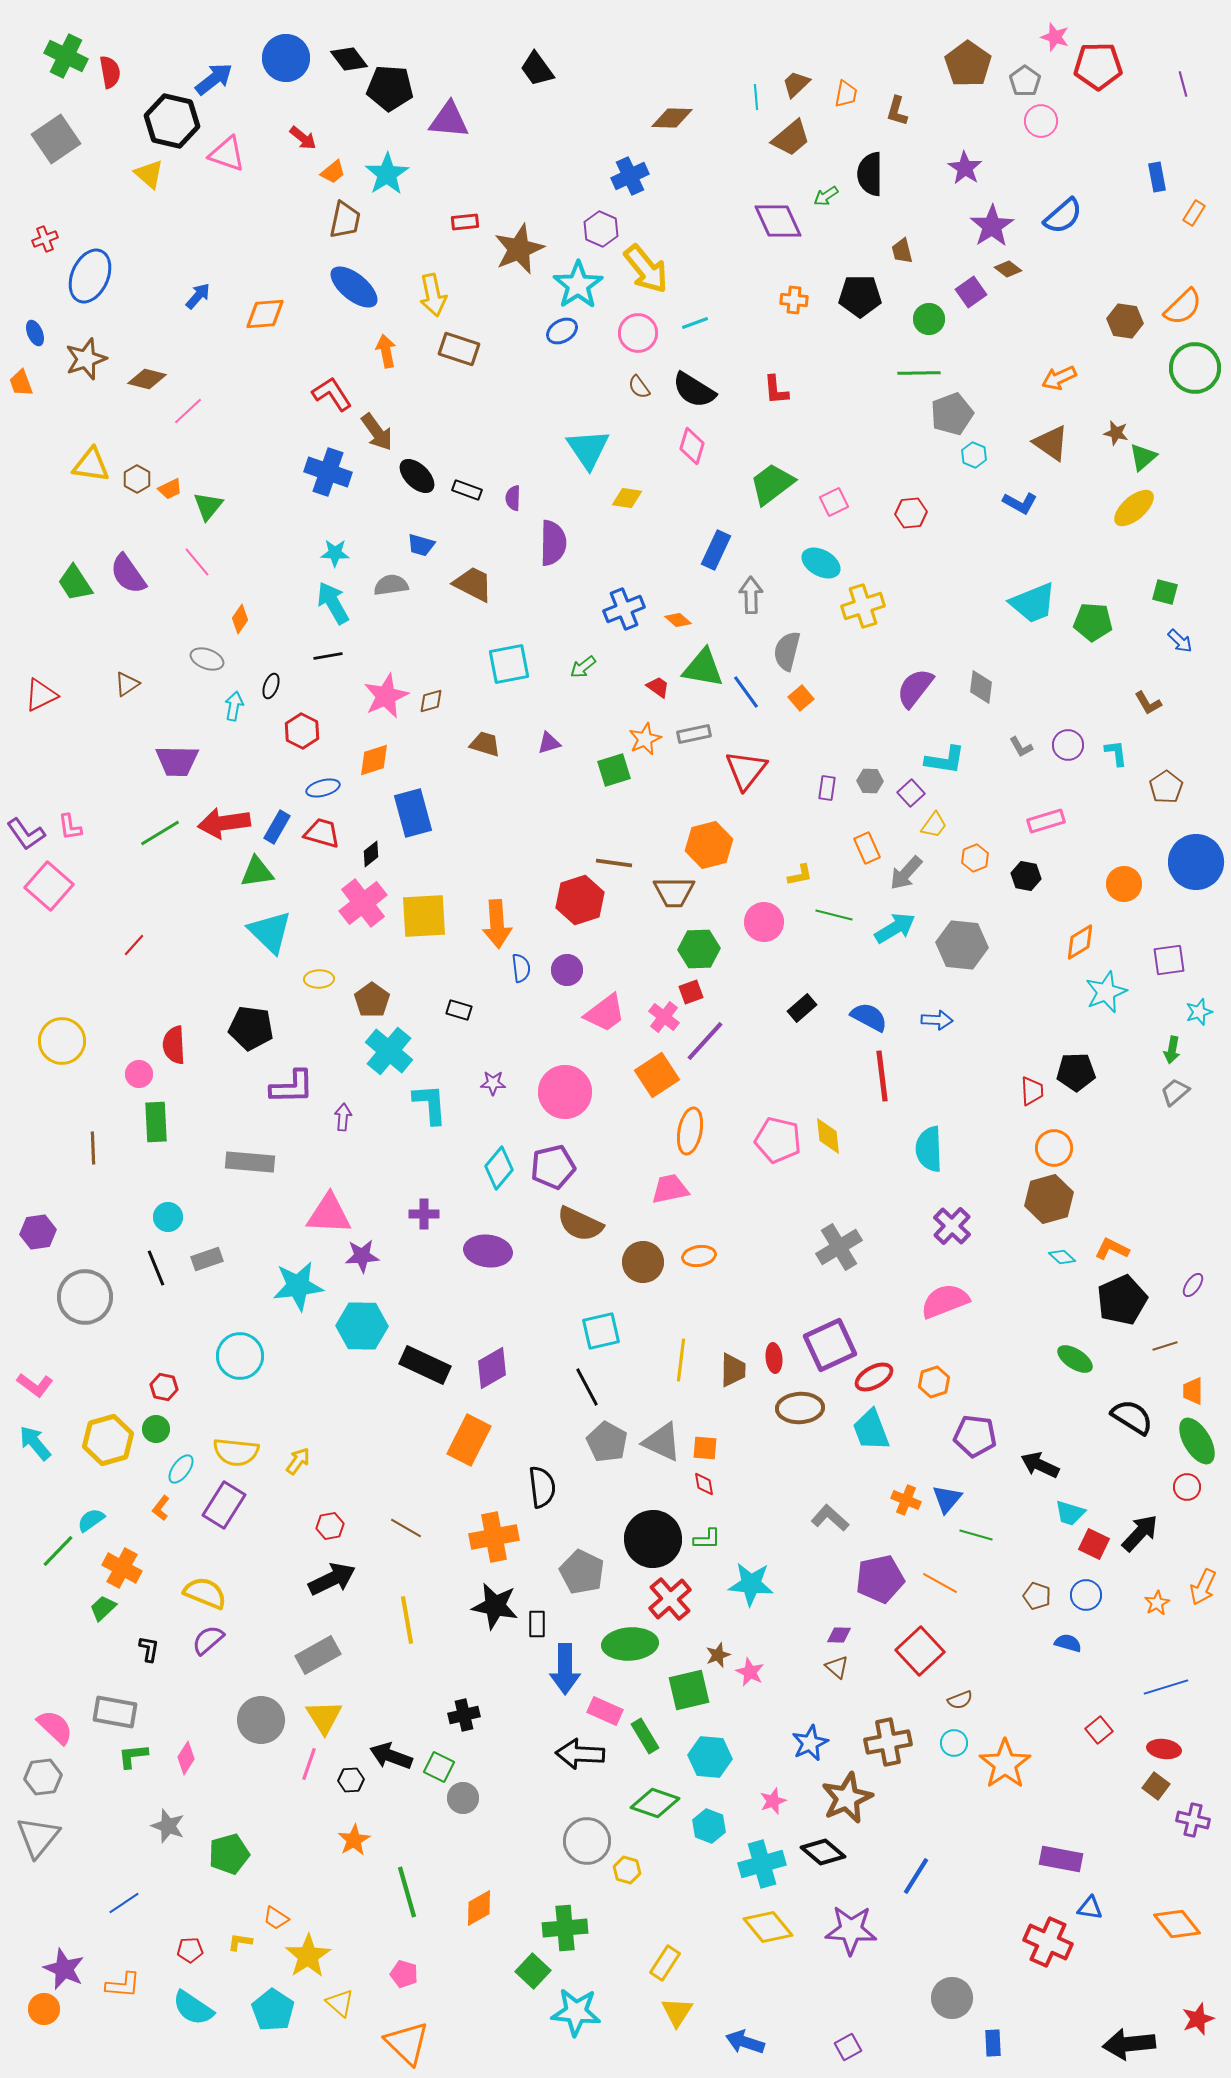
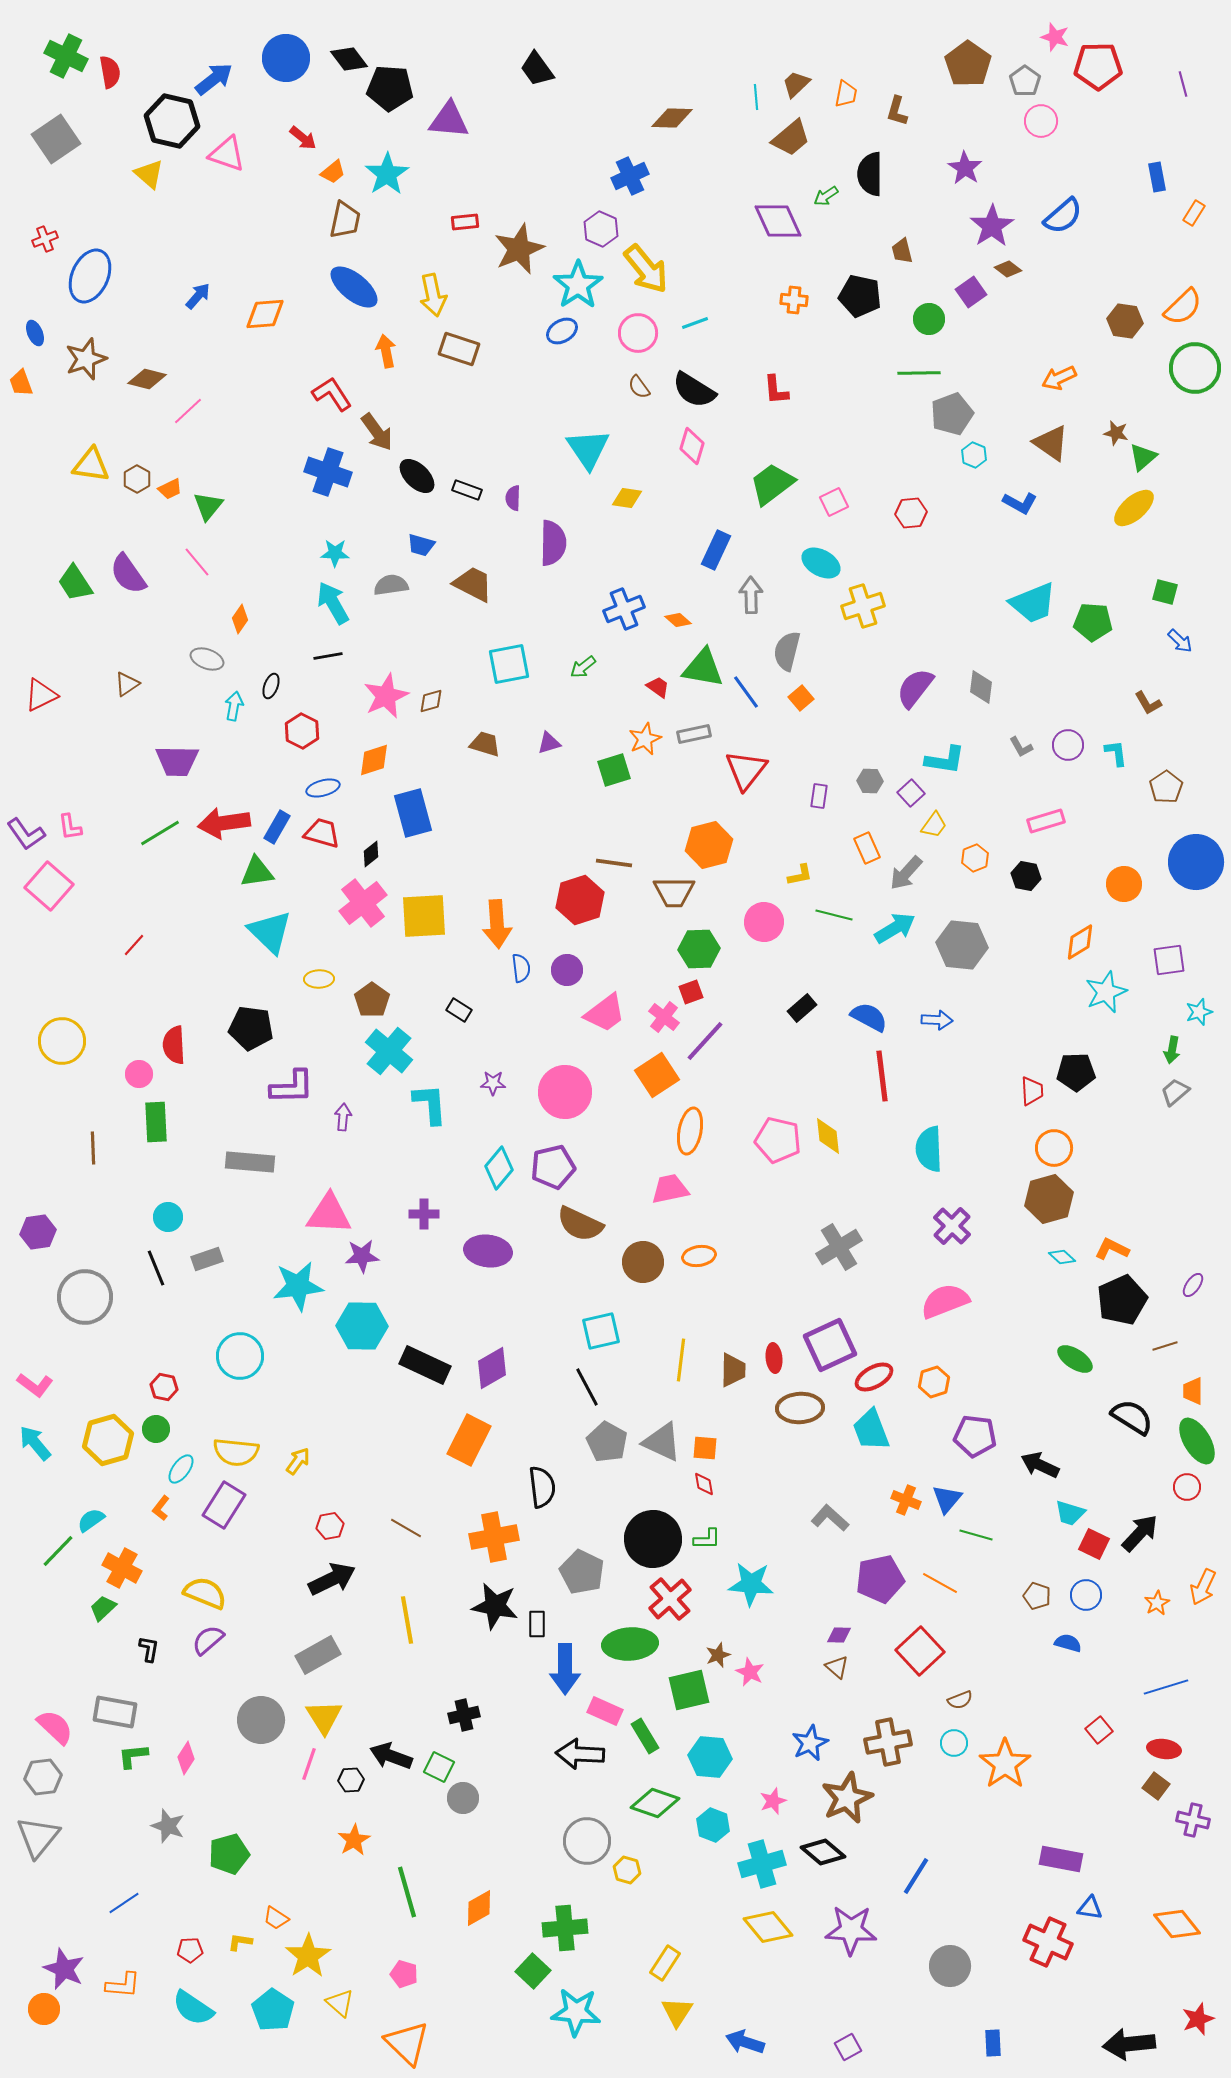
black pentagon at (860, 296): rotated 12 degrees clockwise
purple rectangle at (827, 788): moved 8 px left, 8 px down
black rectangle at (459, 1010): rotated 15 degrees clockwise
cyan hexagon at (709, 1826): moved 4 px right, 1 px up
gray circle at (952, 1998): moved 2 px left, 32 px up
